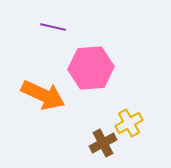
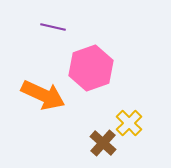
pink hexagon: rotated 15 degrees counterclockwise
yellow cross: rotated 16 degrees counterclockwise
brown cross: rotated 20 degrees counterclockwise
